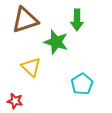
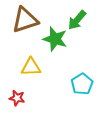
green arrow: rotated 40 degrees clockwise
green star: moved 1 px left, 3 px up
yellow triangle: rotated 45 degrees counterclockwise
red star: moved 2 px right, 3 px up
